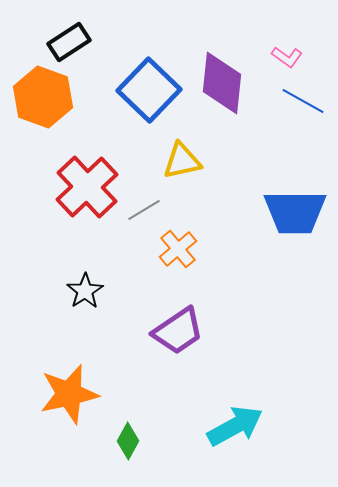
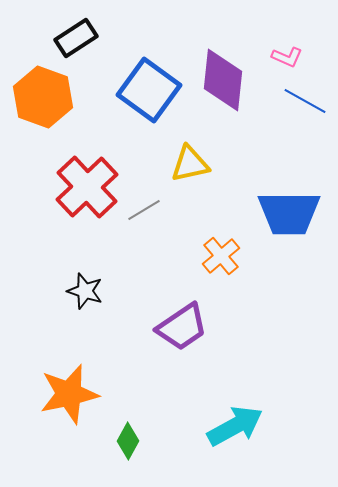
black rectangle: moved 7 px right, 4 px up
pink L-shape: rotated 12 degrees counterclockwise
purple diamond: moved 1 px right, 3 px up
blue square: rotated 8 degrees counterclockwise
blue line: moved 2 px right
yellow triangle: moved 8 px right, 3 px down
blue trapezoid: moved 6 px left, 1 px down
orange cross: moved 43 px right, 7 px down
black star: rotated 21 degrees counterclockwise
purple trapezoid: moved 4 px right, 4 px up
